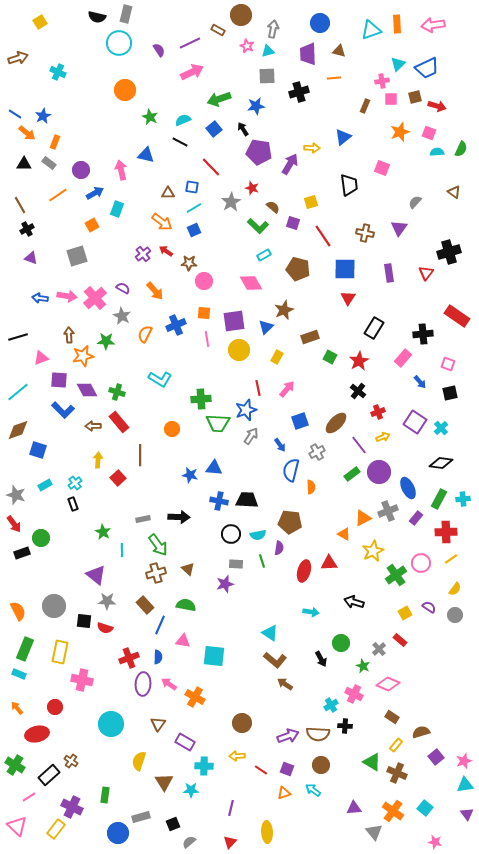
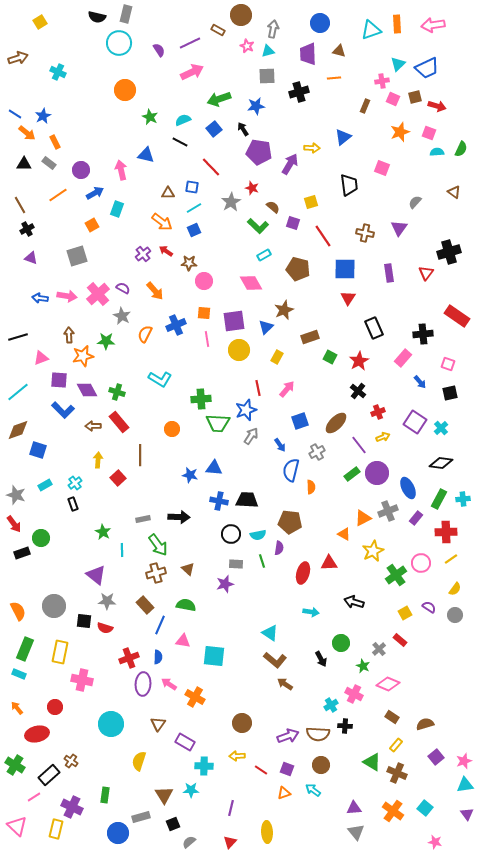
pink square at (391, 99): moved 2 px right; rotated 24 degrees clockwise
orange rectangle at (55, 142): rotated 48 degrees counterclockwise
pink cross at (95, 298): moved 3 px right, 4 px up
black rectangle at (374, 328): rotated 55 degrees counterclockwise
purple circle at (379, 472): moved 2 px left, 1 px down
red ellipse at (304, 571): moved 1 px left, 2 px down
brown semicircle at (421, 732): moved 4 px right, 8 px up
brown triangle at (164, 782): moved 13 px down
pink line at (29, 797): moved 5 px right
yellow rectangle at (56, 829): rotated 24 degrees counterclockwise
gray triangle at (374, 832): moved 18 px left
